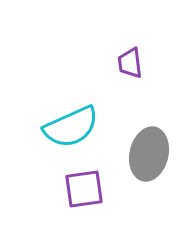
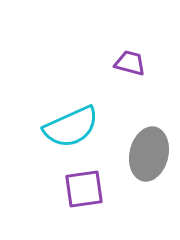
purple trapezoid: rotated 112 degrees clockwise
